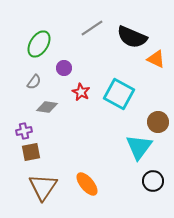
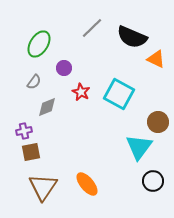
gray line: rotated 10 degrees counterclockwise
gray diamond: rotated 30 degrees counterclockwise
